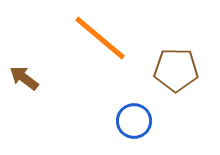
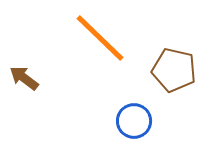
orange line: rotated 4 degrees clockwise
brown pentagon: moved 2 px left; rotated 12 degrees clockwise
